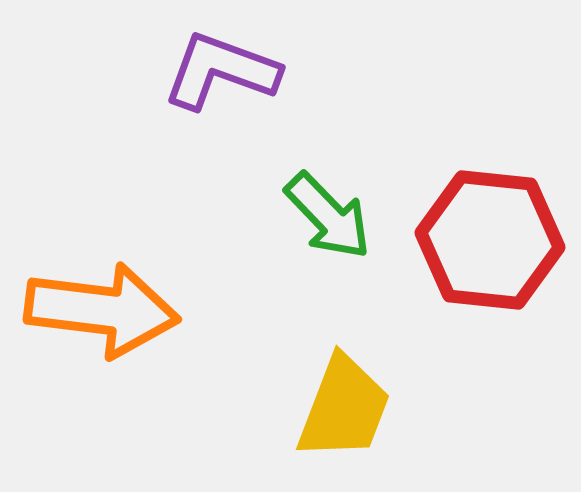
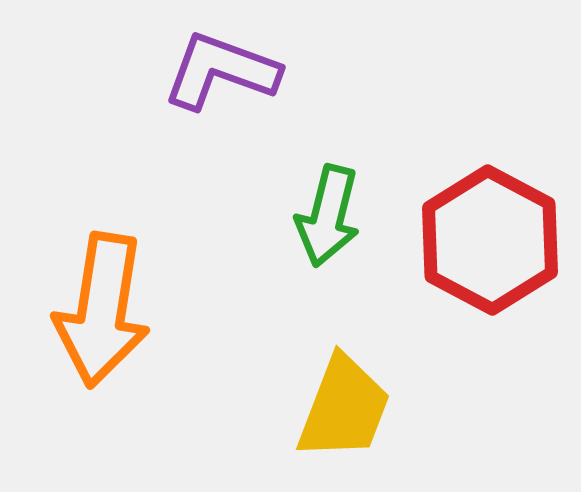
green arrow: rotated 58 degrees clockwise
red hexagon: rotated 22 degrees clockwise
orange arrow: rotated 92 degrees clockwise
